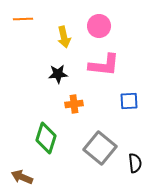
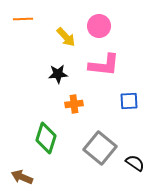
yellow arrow: moved 2 px right; rotated 30 degrees counterclockwise
black semicircle: rotated 48 degrees counterclockwise
